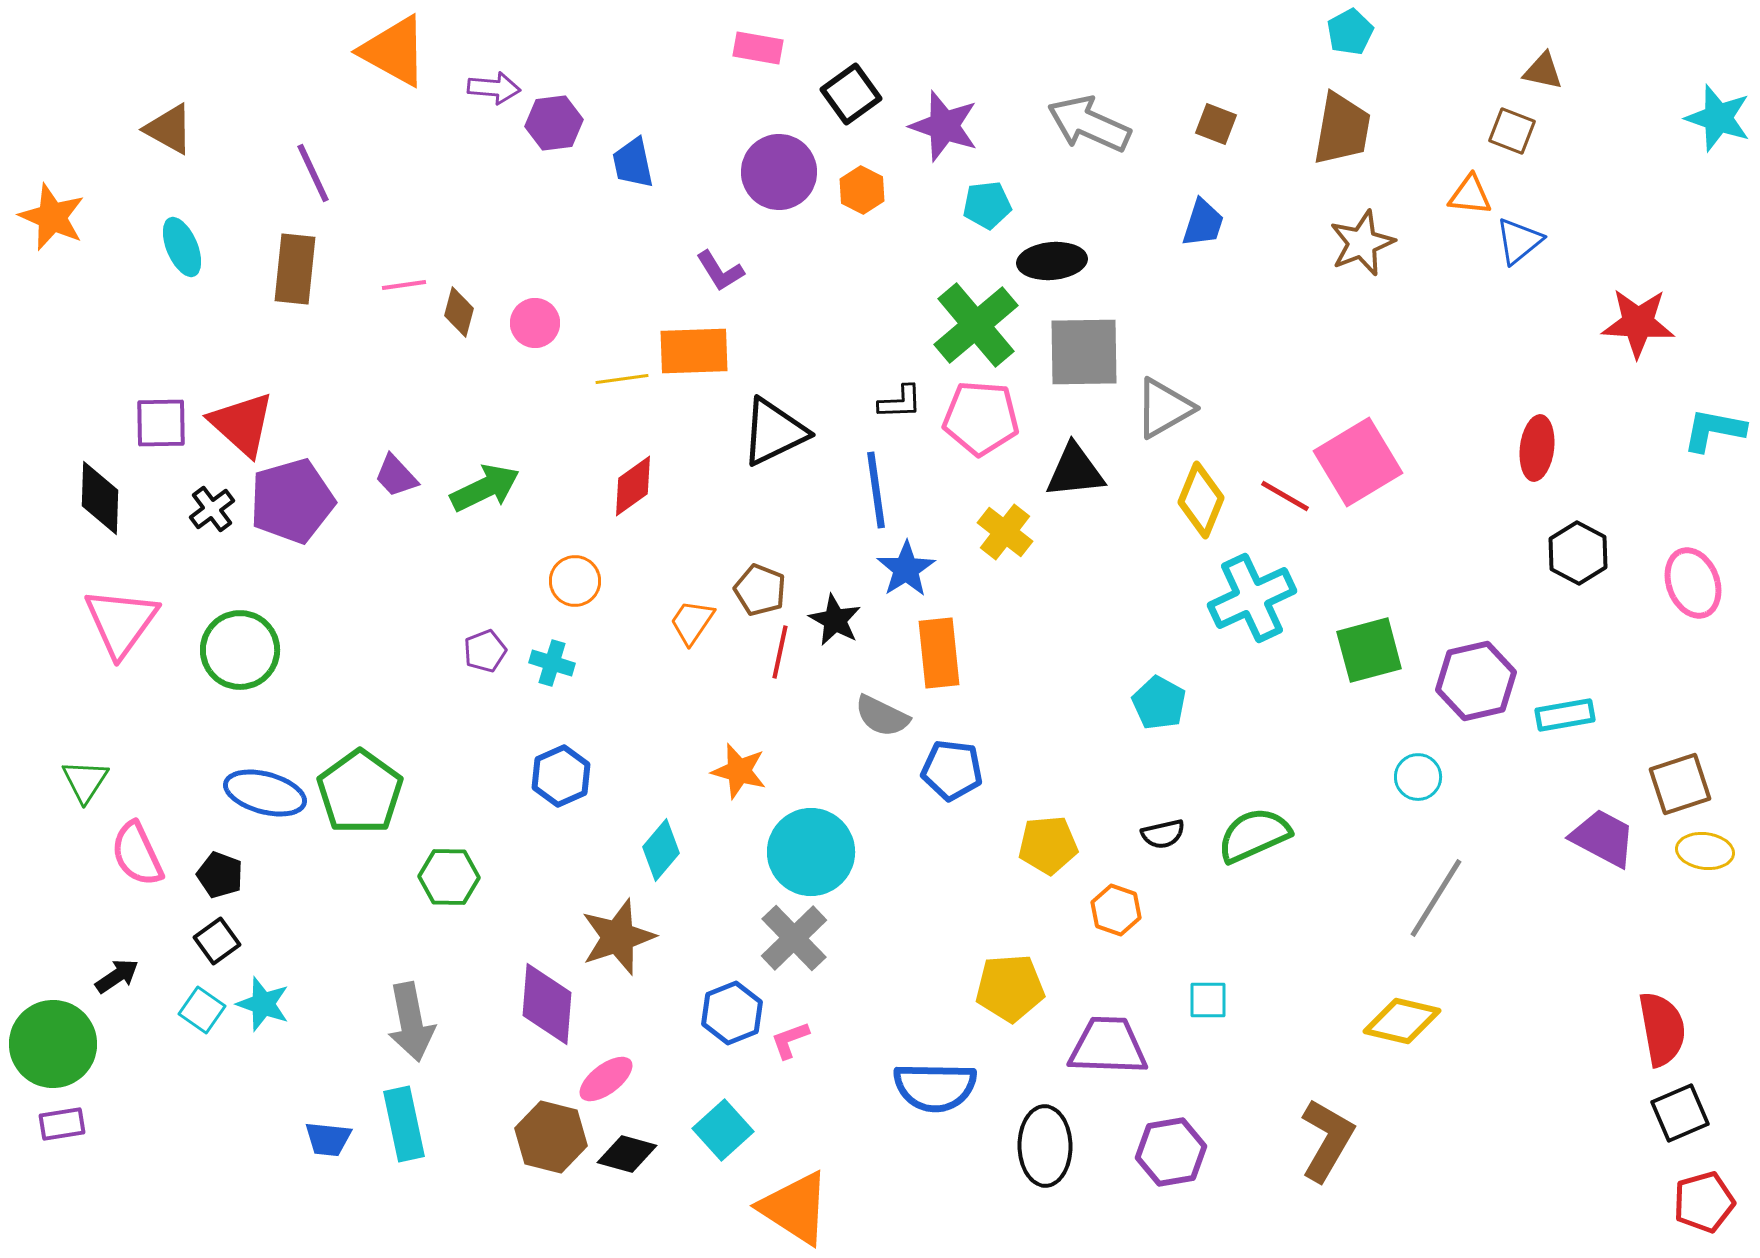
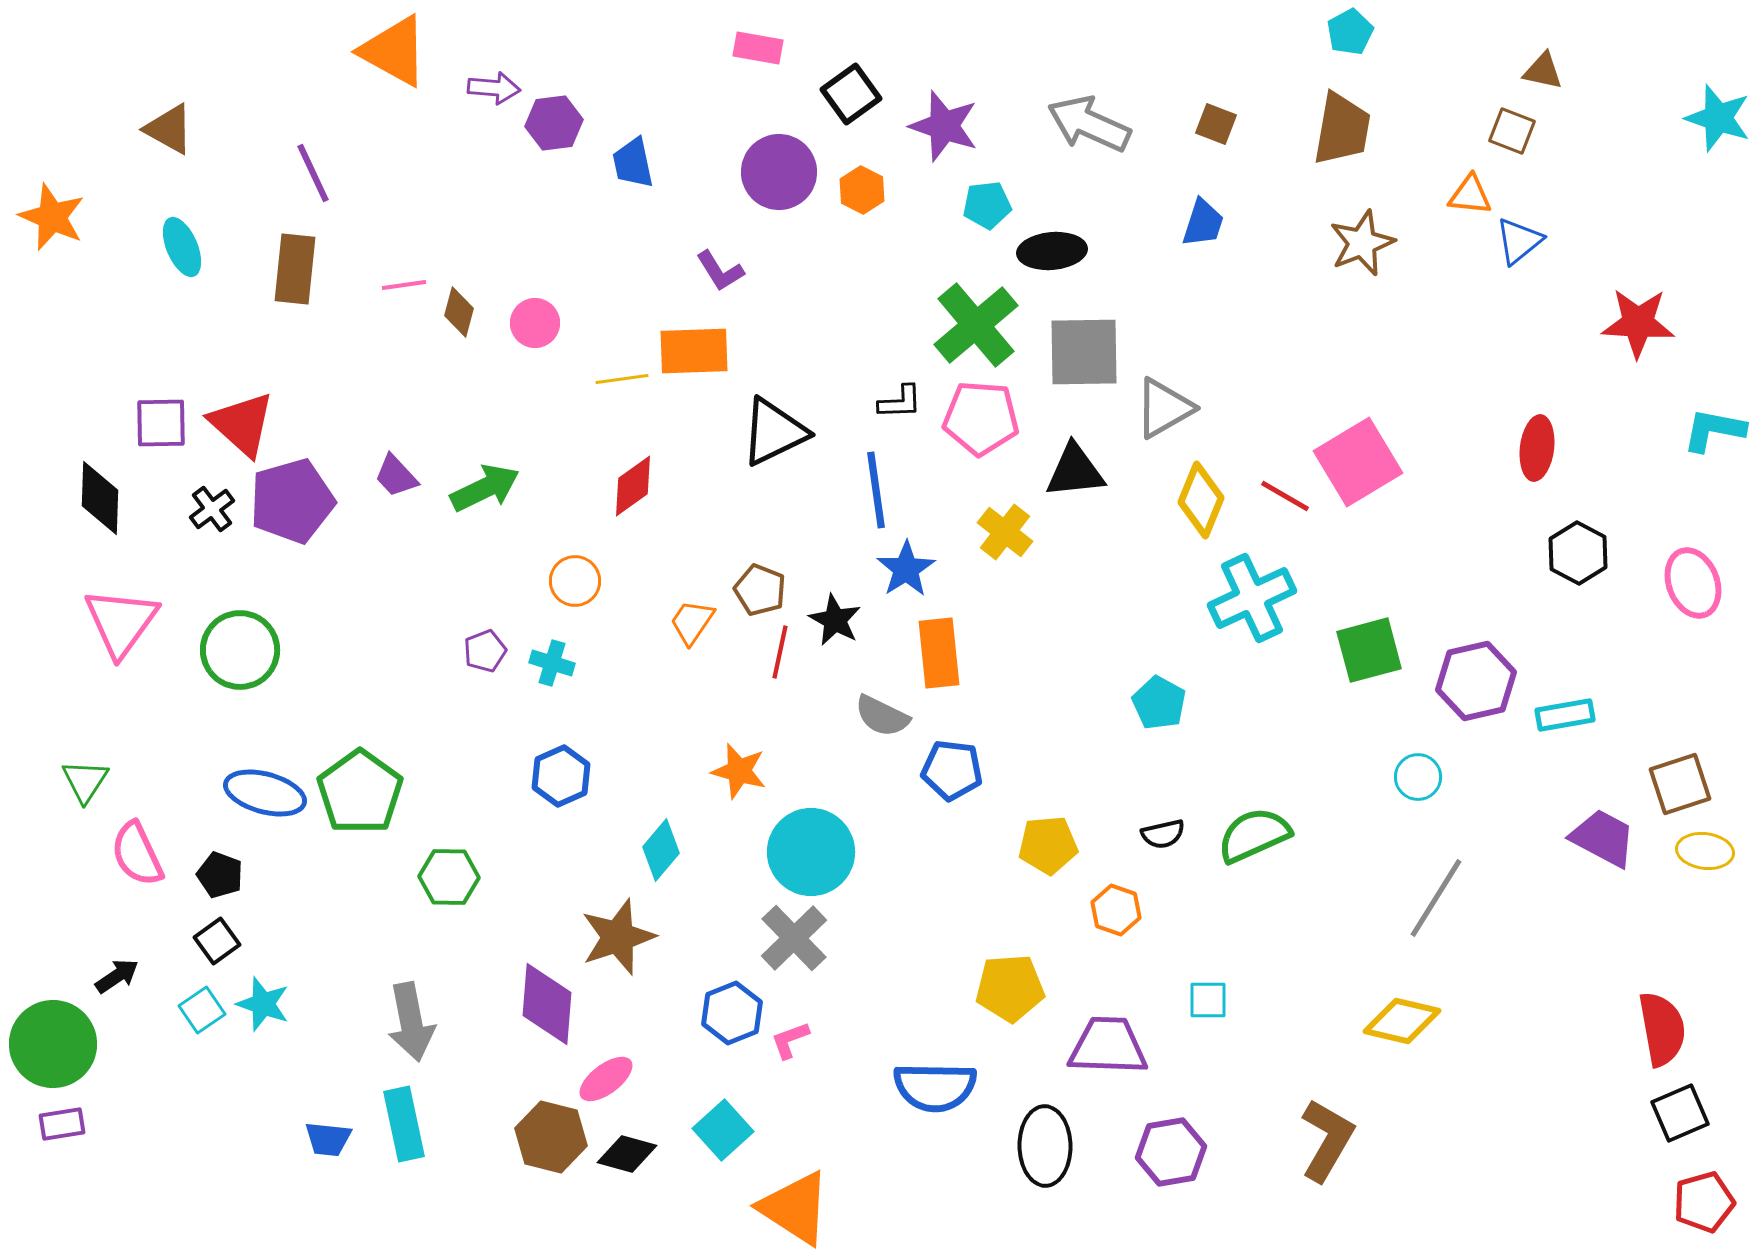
black ellipse at (1052, 261): moved 10 px up
cyan square at (202, 1010): rotated 21 degrees clockwise
